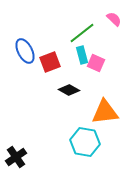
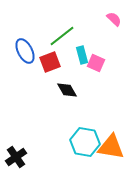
green line: moved 20 px left, 3 px down
black diamond: moved 2 px left; rotated 30 degrees clockwise
orange triangle: moved 6 px right, 35 px down; rotated 16 degrees clockwise
